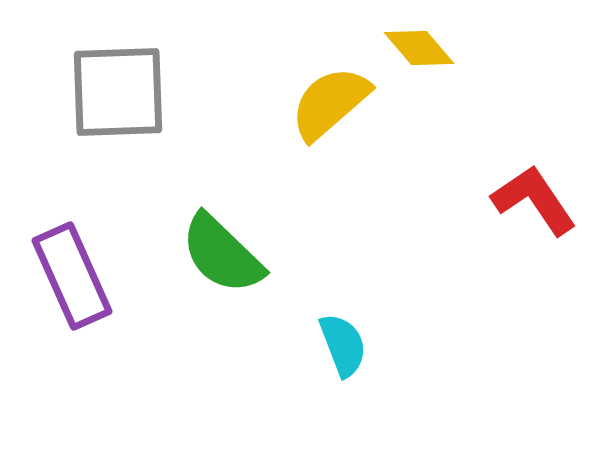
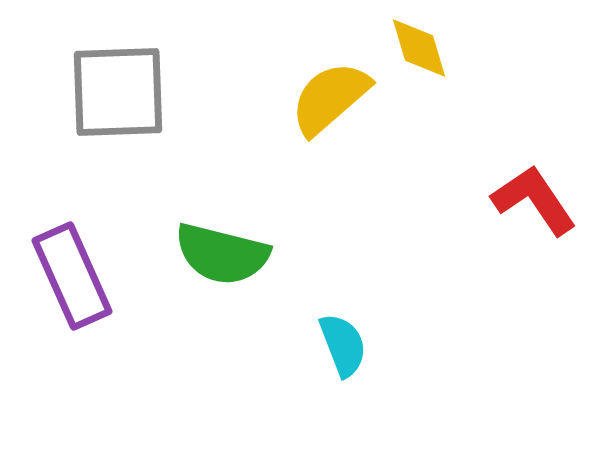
yellow diamond: rotated 24 degrees clockwise
yellow semicircle: moved 5 px up
green semicircle: rotated 30 degrees counterclockwise
